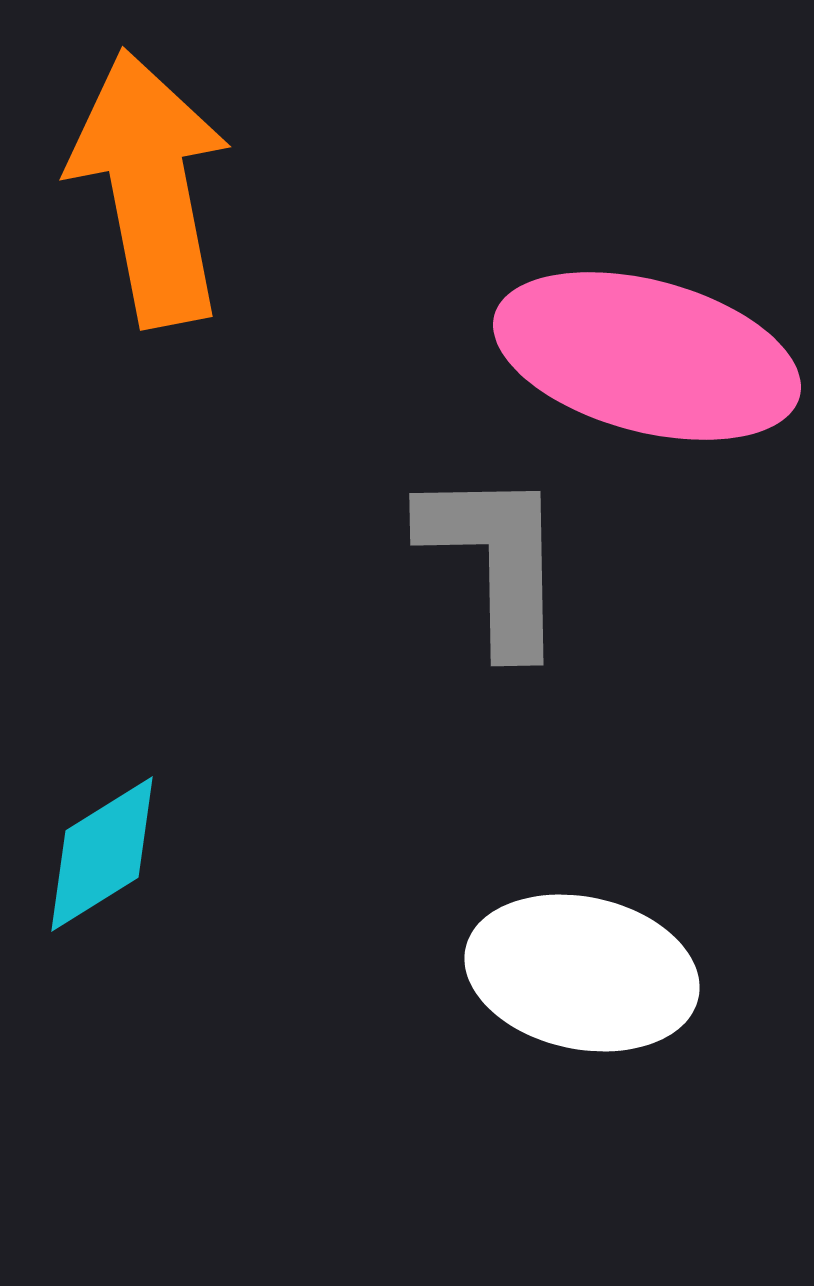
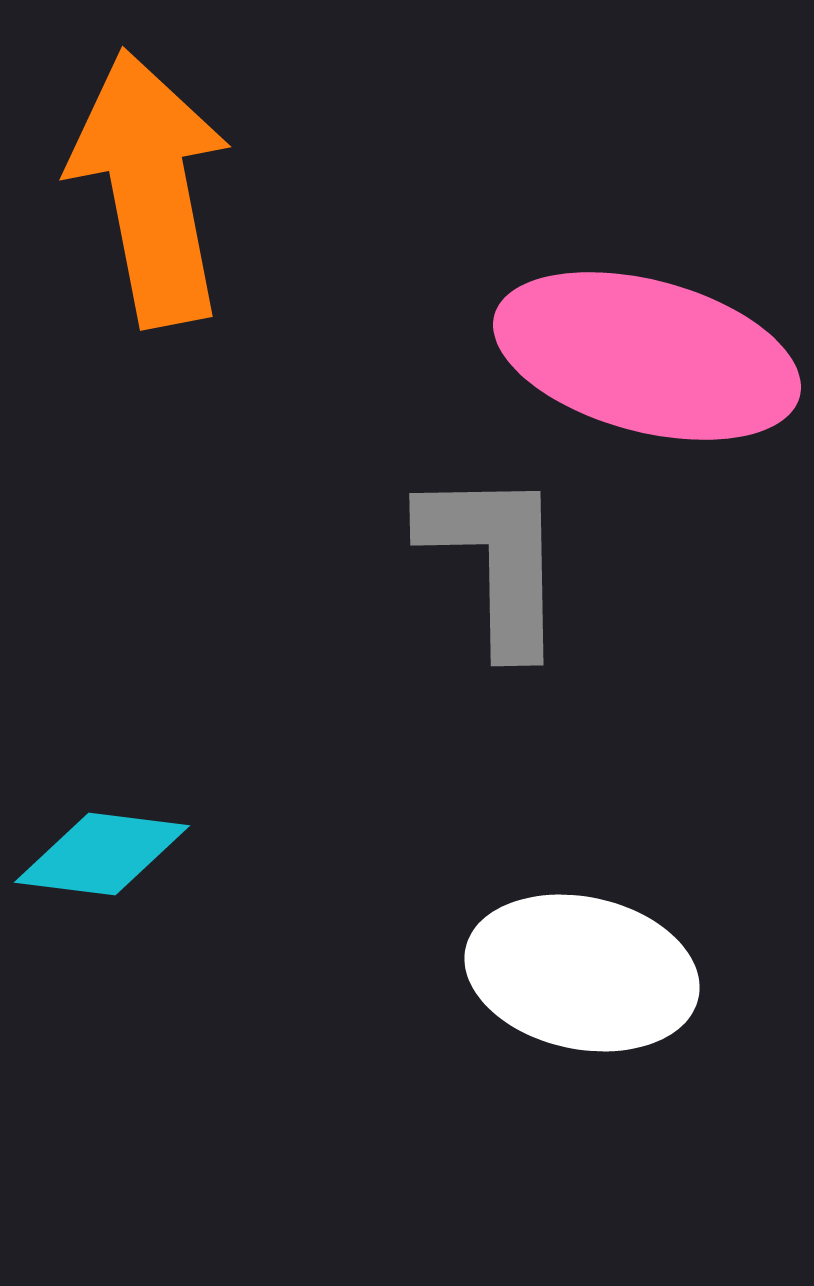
cyan diamond: rotated 39 degrees clockwise
